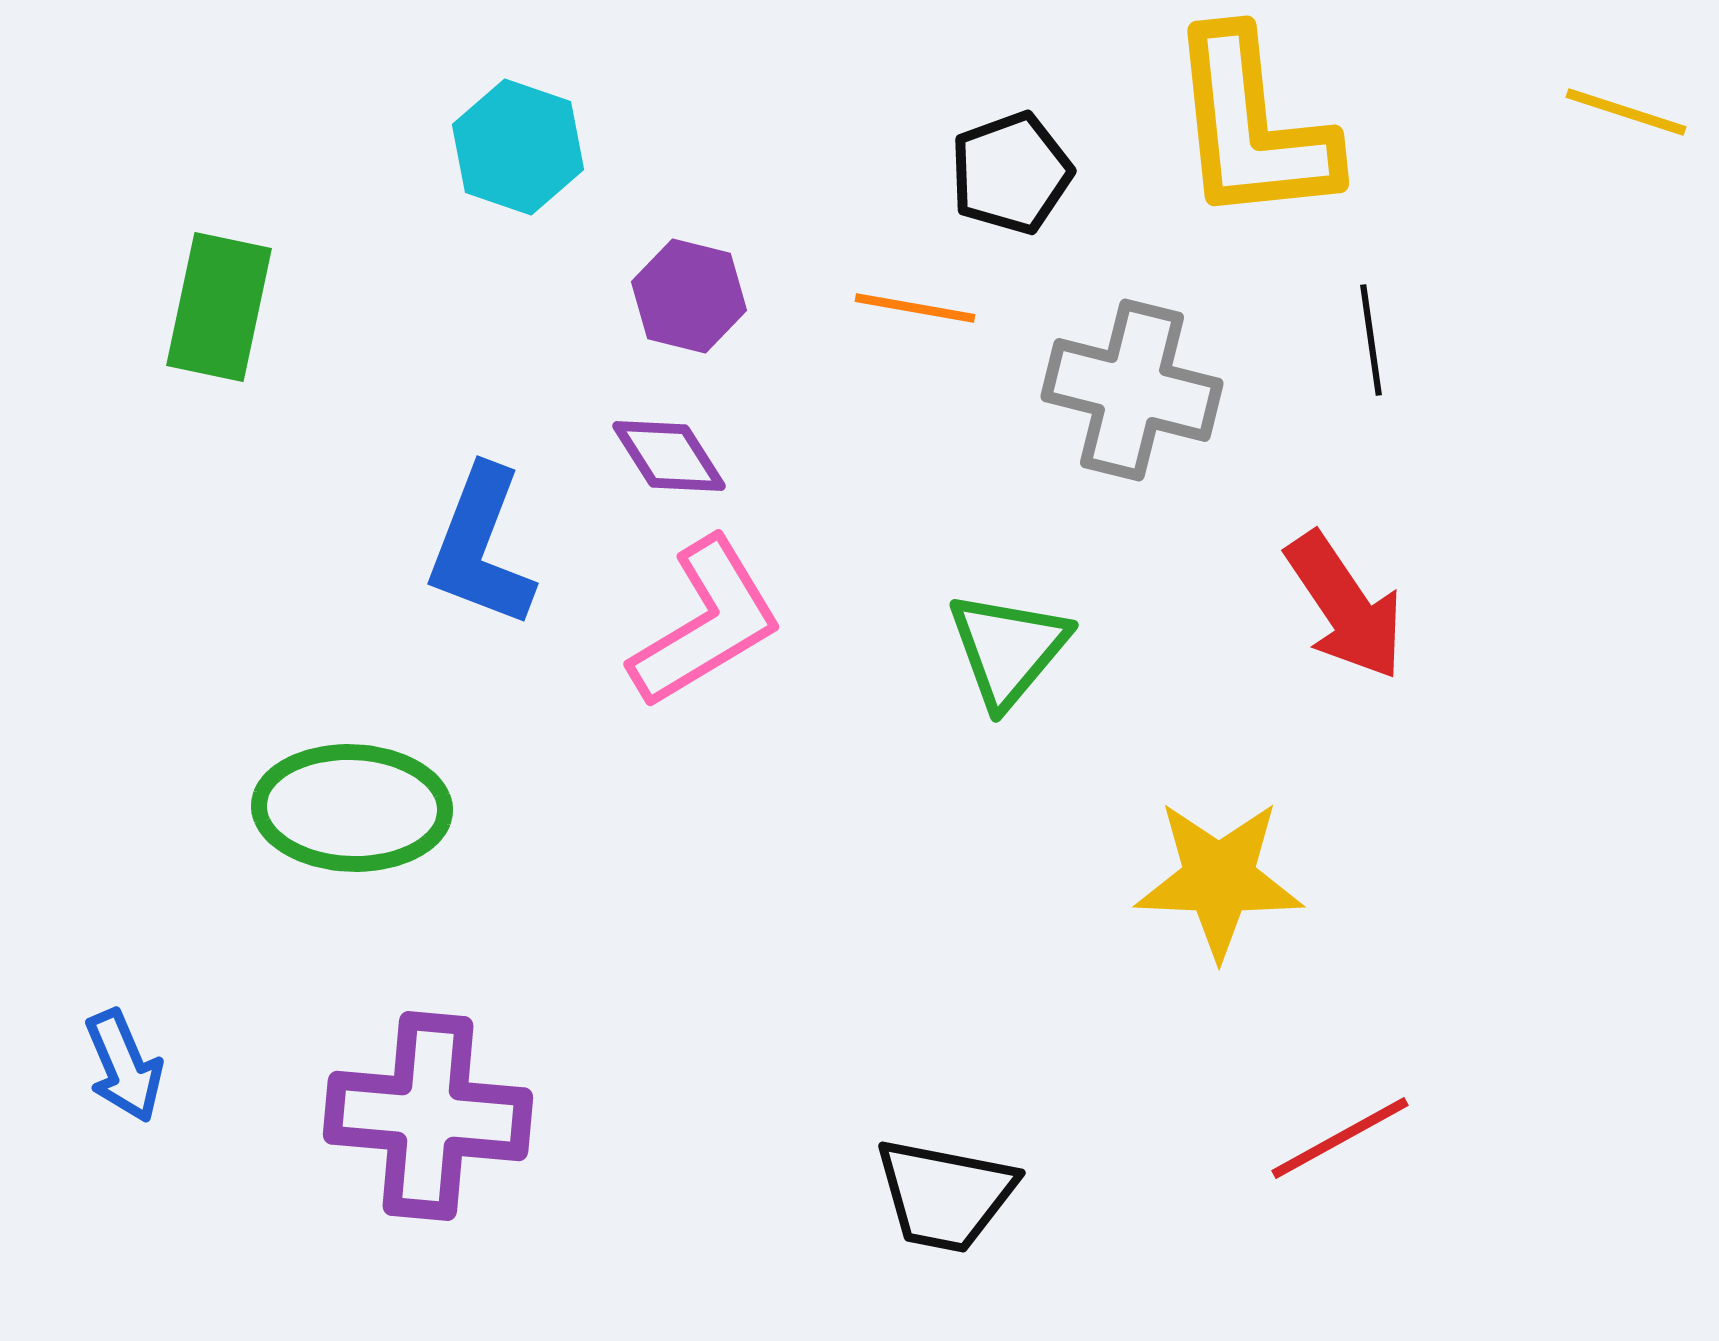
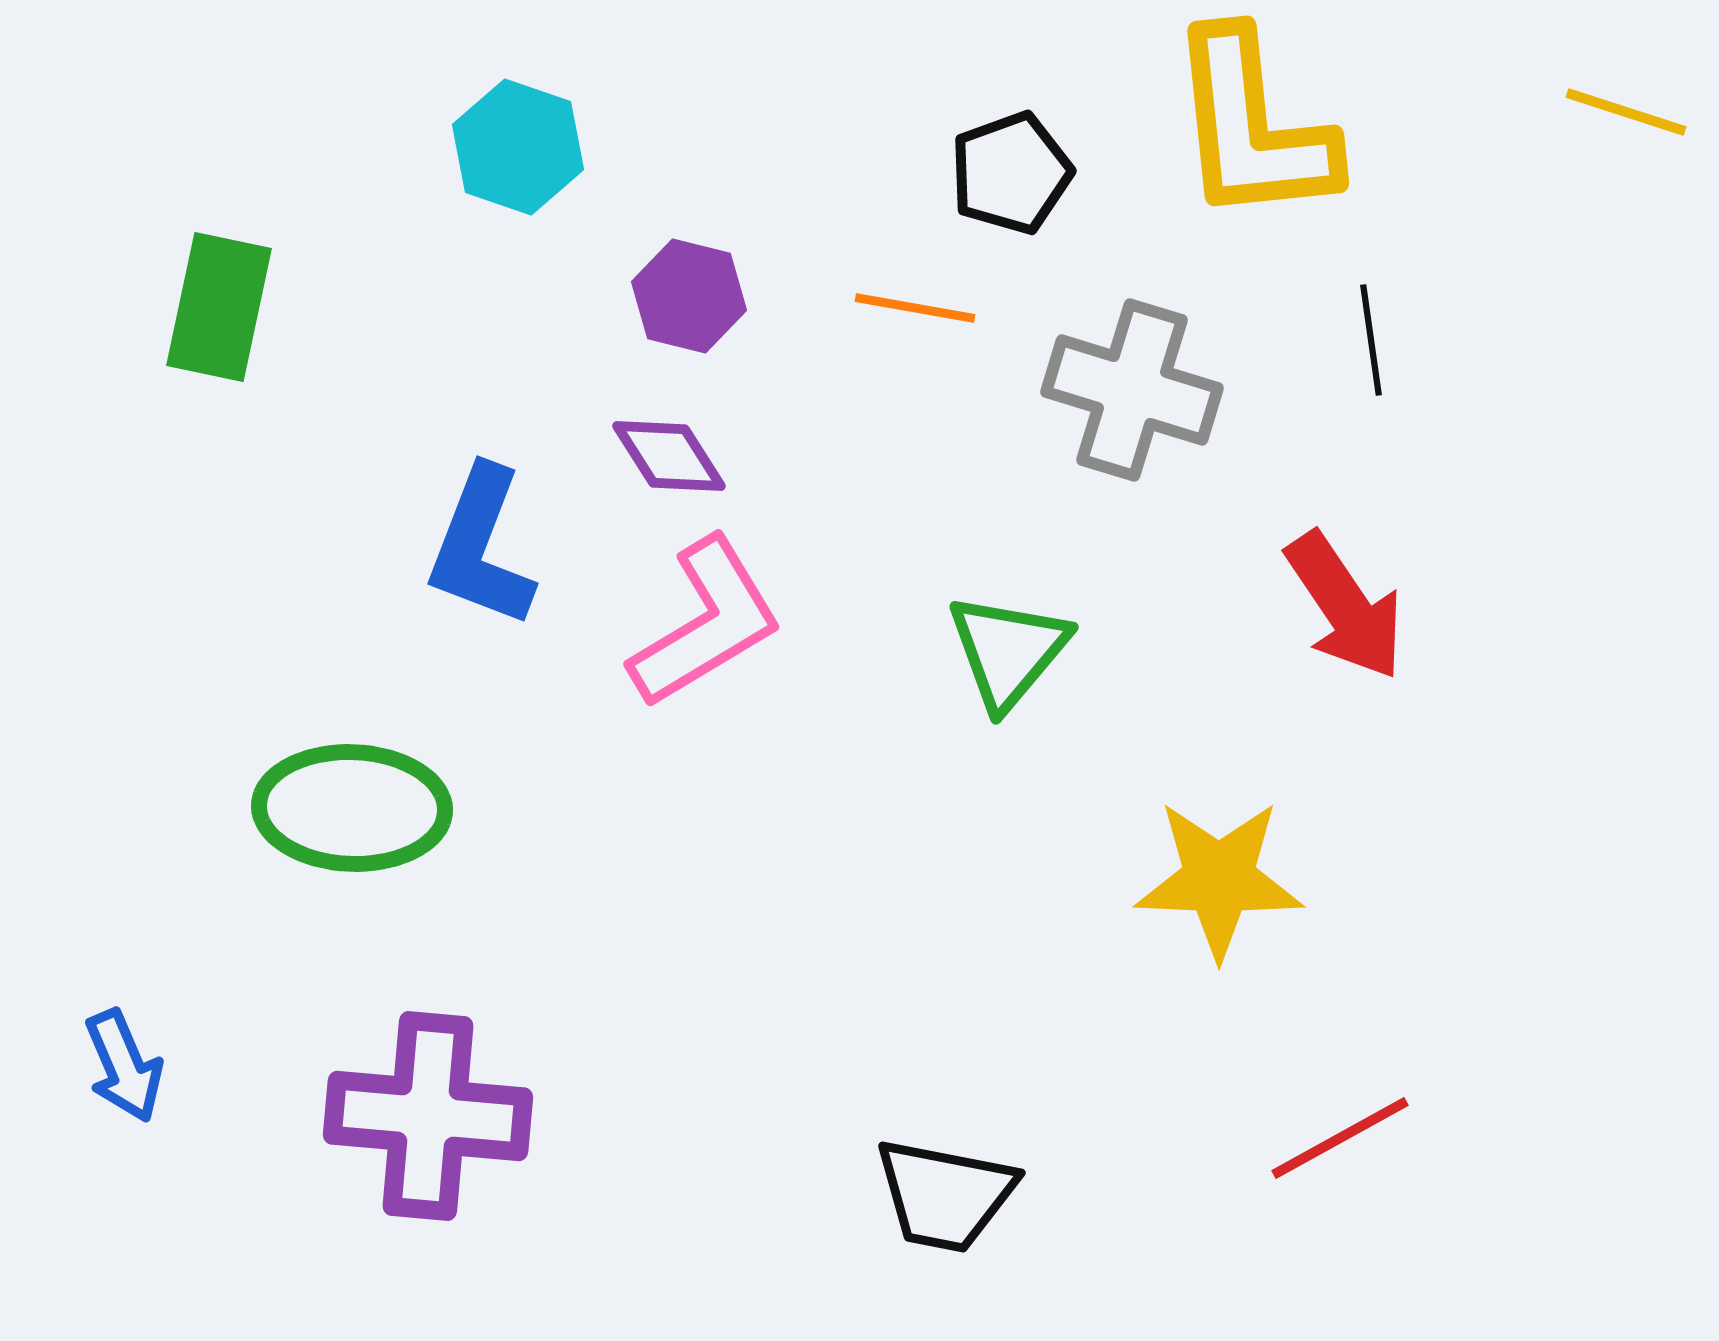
gray cross: rotated 3 degrees clockwise
green triangle: moved 2 px down
